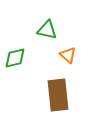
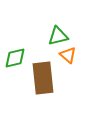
green triangle: moved 11 px right, 6 px down; rotated 25 degrees counterclockwise
brown rectangle: moved 15 px left, 17 px up
